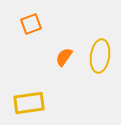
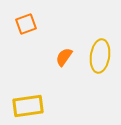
orange square: moved 5 px left
yellow rectangle: moved 1 px left, 3 px down
